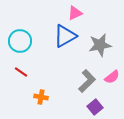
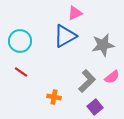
gray star: moved 3 px right
orange cross: moved 13 px right
